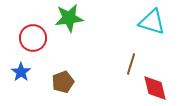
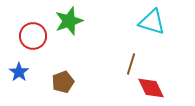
green star: moved 3 px down; rotated 12 degrees counterclockwise
red circle: moved 2 px up
blue star: moved 2 px left
red diamond: moved 4 px left; rotated 12 degrees counterclockwise
